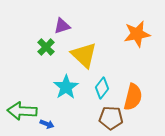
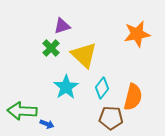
green cross: moved 5 px right, 1 px down
